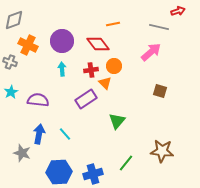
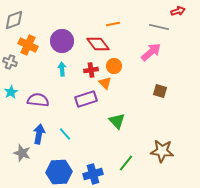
purple rectangle: rotated 15 degrees clockwise
green triangle: rotated 24 degrees counterclockwise
